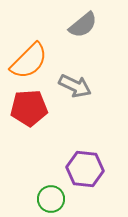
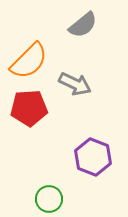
gray arrow: moved 2 px up
purple hexagon: moved 8 px right, 12 px up; rotated 15 degrees clockwise
green circle: moved 2 px left
